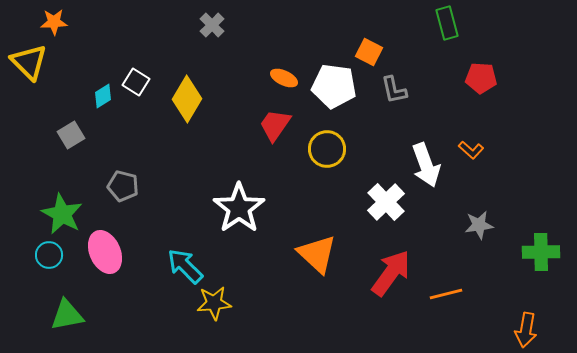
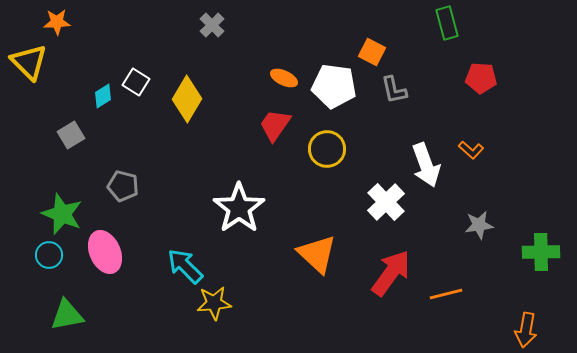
orange star: moved 3 px right
orange square: moved 3 px right
green star: rotated 6 degrees counterclockwise
